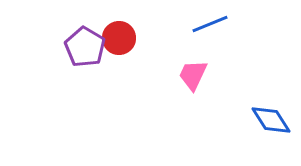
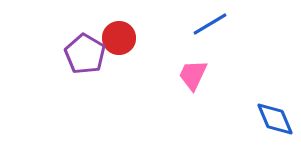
blue line: rotated 9 degrees counterclockwise
purple pentagon: moved 7 px down
blue diamond: moved 4 px right, 1 px up; rotated 9 degrees clockwise
